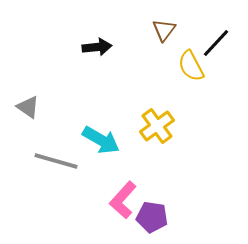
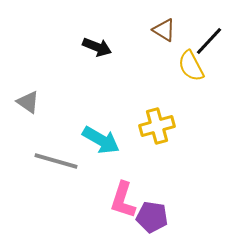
brown triangle: rotated 35 degrees counterclockwise
black line: moved 7 px left, 2 px up
black arrow: rotated 28 degrees clockwise
gray triangle: moved 5 px up
yellow cross: rotated 20 degrees clockwise
pink L-shape: rotated 24 degrees counterclockwise
